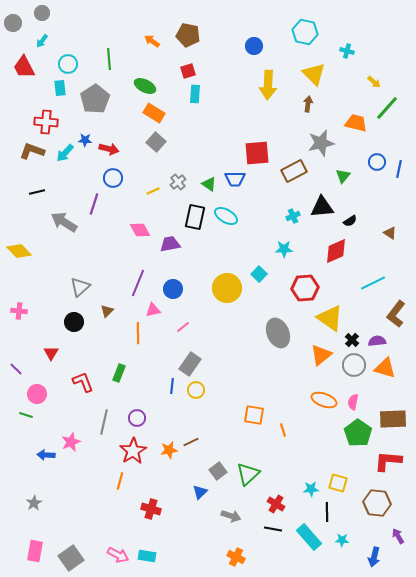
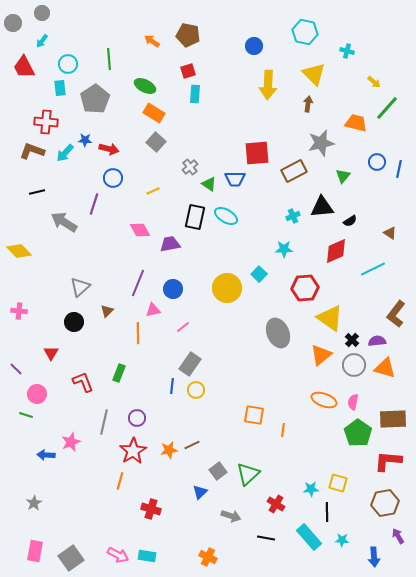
gray cross at (178, 182): moved 12 px right, 15 px up
cyan line at (373, 283): moved 14 px up
orange line at (283, 430): rotated 24 degrees clockwise
brown line at (191, 442): moved 1 px right, 3 px down
brown hexagon at (377, 503): moved 8 px right; rotated 16 degrees counterclockwise
black line at (273, 529): moved 7 px left, 9 px down
orange cross at (236, 557): moved 28 px left
blue arrow at (374, 557): rotated 18 degrees counterclockwise
